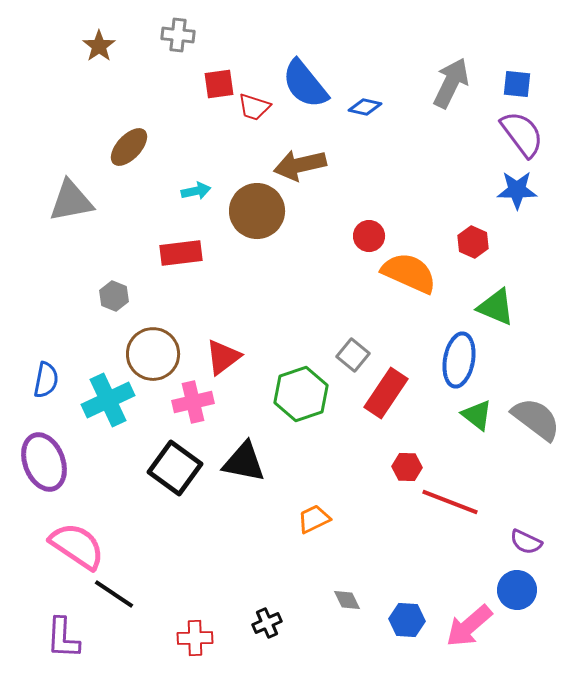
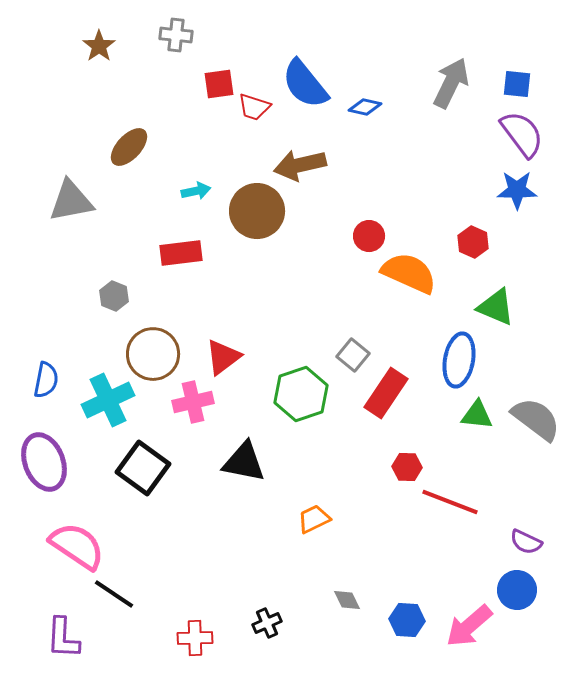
gray cross at (178, 35): moved 2 px left
green triangle at (477, 415): rotated 32 degrees counterclockwise
black square at (175, 468): moved 32 px left
